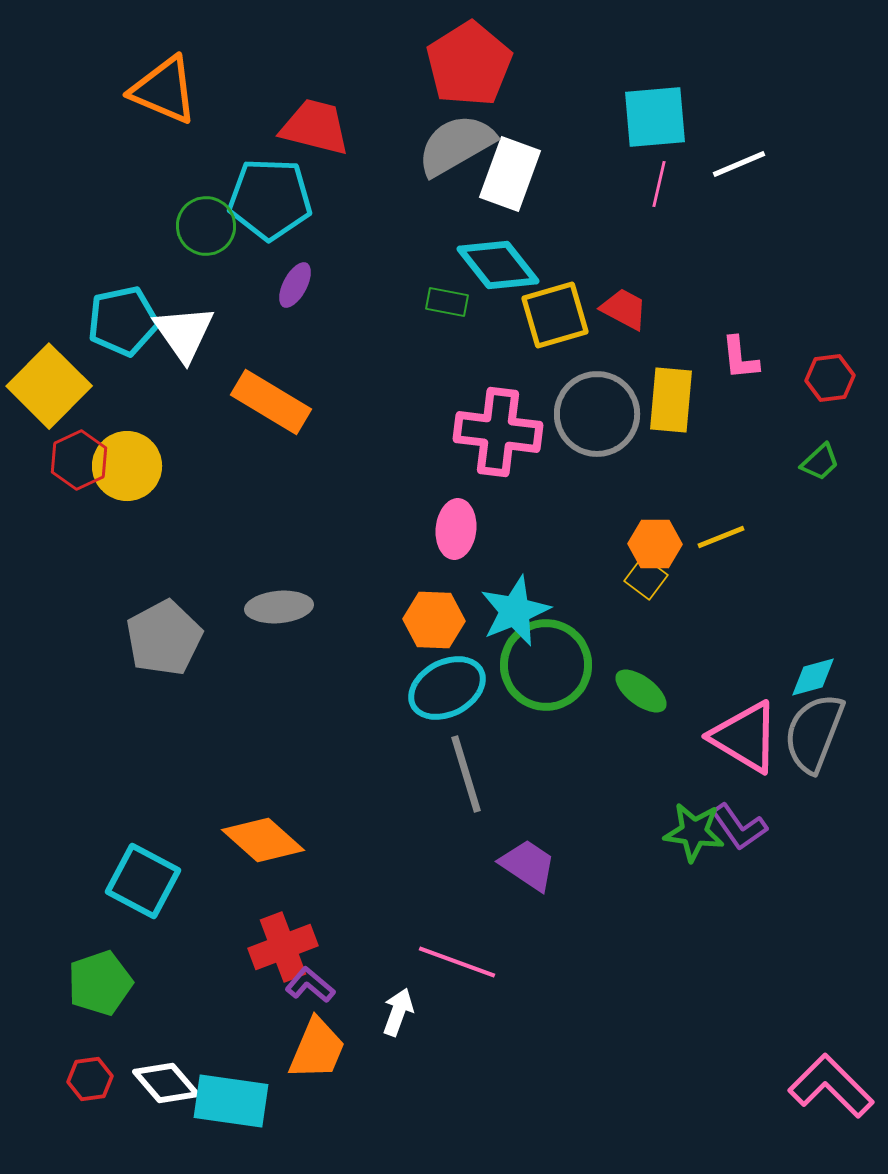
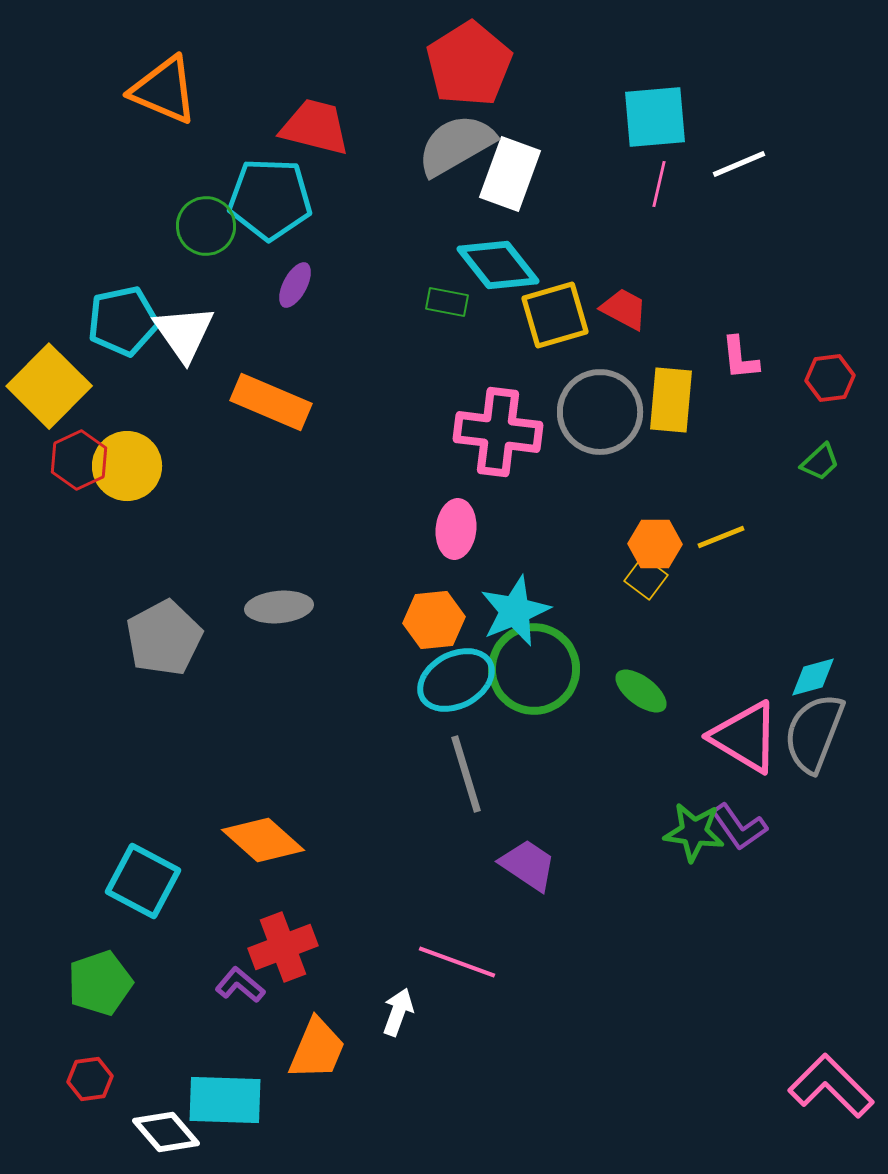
orange rectangle at (271, 402): rotated 8 degrees counterclockwise
gray circle at (597, 414): moved 3 px right, 2 px up
orange hexagon at (434, 620): rotated 8 degrees counterclockwise
green circle at (546, 665): moved 12 px left, 4 px down
cyan ellipse at (447, 688): moved 9 px right, 8 px up
purple L-shape at (310, 985): moved 70 px left
white diamond at (166, 1083): moved 49 px down
cyan rectangle at (231, 1101): moved 6 px left, 1 px up; rotated 6 degrees counterclockwise
